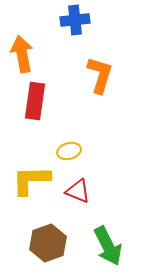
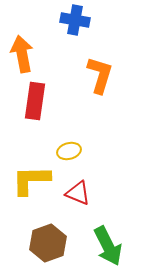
blue cross: rotated 16 degrees clockwise
red triangle: moved 2 px down
